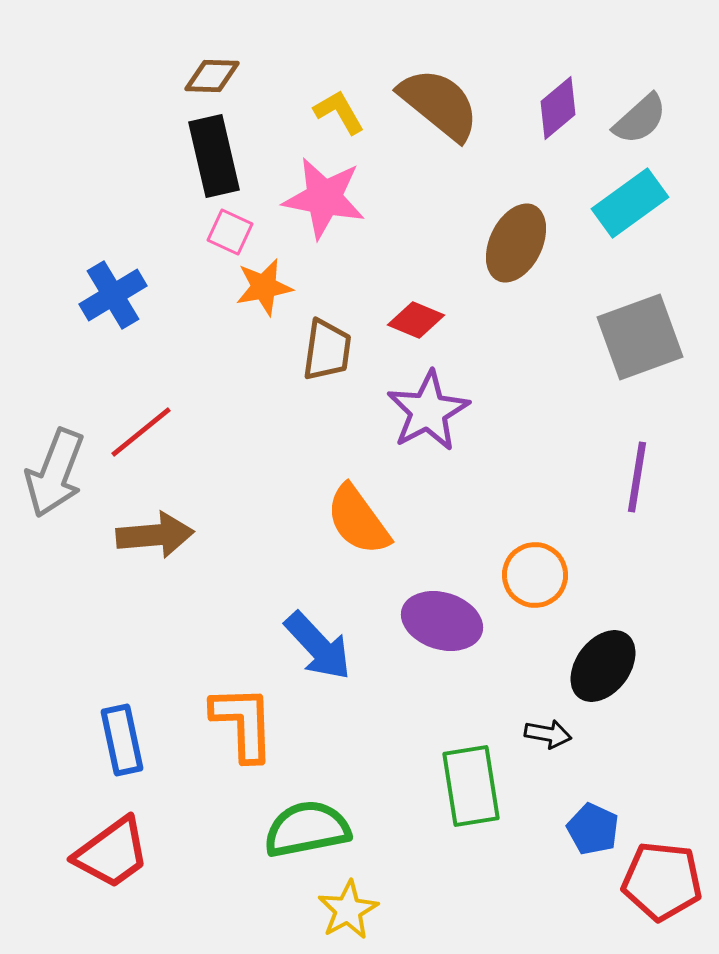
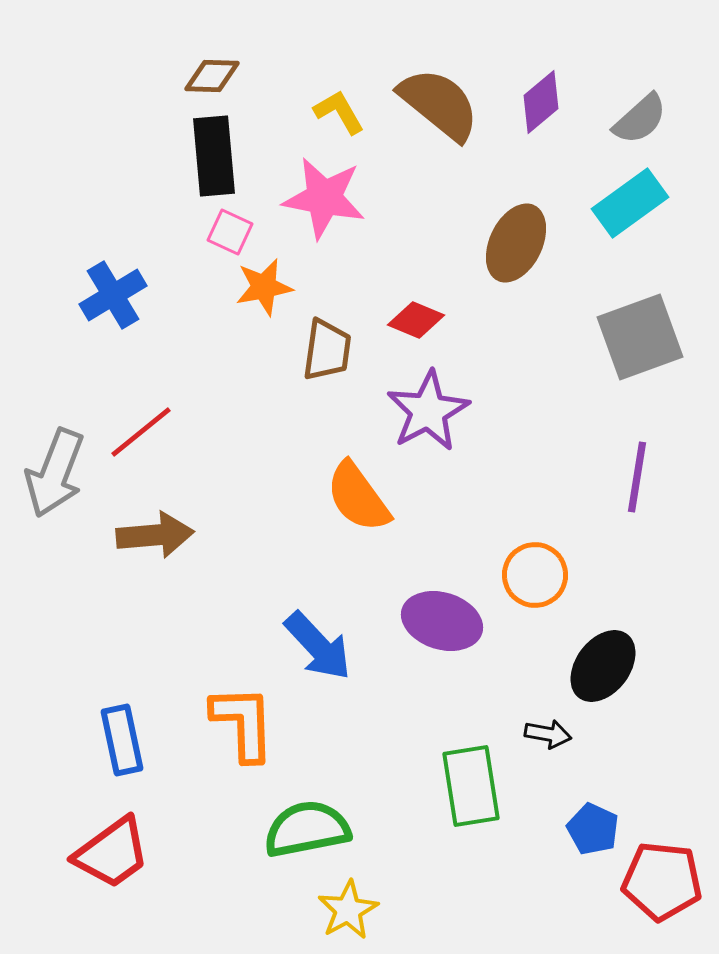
purple diamond: moved 17 px left, 6 px up
black rectangle: rotated 8 degrees clockwise
orange semicircle: moved 23 px up
